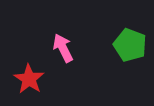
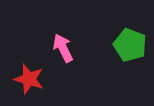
red star: rotated 16 degrees counterclockwise
